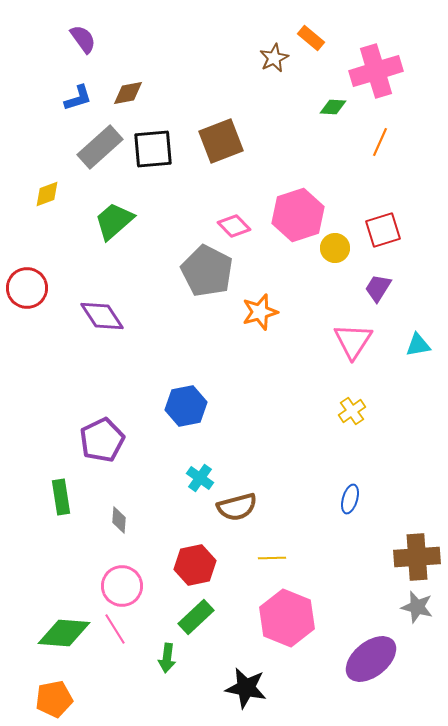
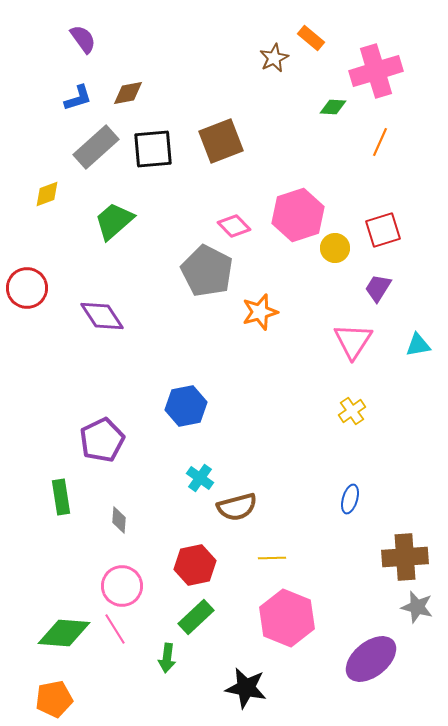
gray rectangle at (100, 147): moved 4 px left
brown cross at (417, 557): moved 12 px left
